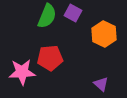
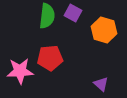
green semicircle: rotated 15 degrees counterclockwise
orange hexagon: moved 4 px up; rotated 10 degrees counterclockwise
pink star: moved 2 px left, 1 px up
